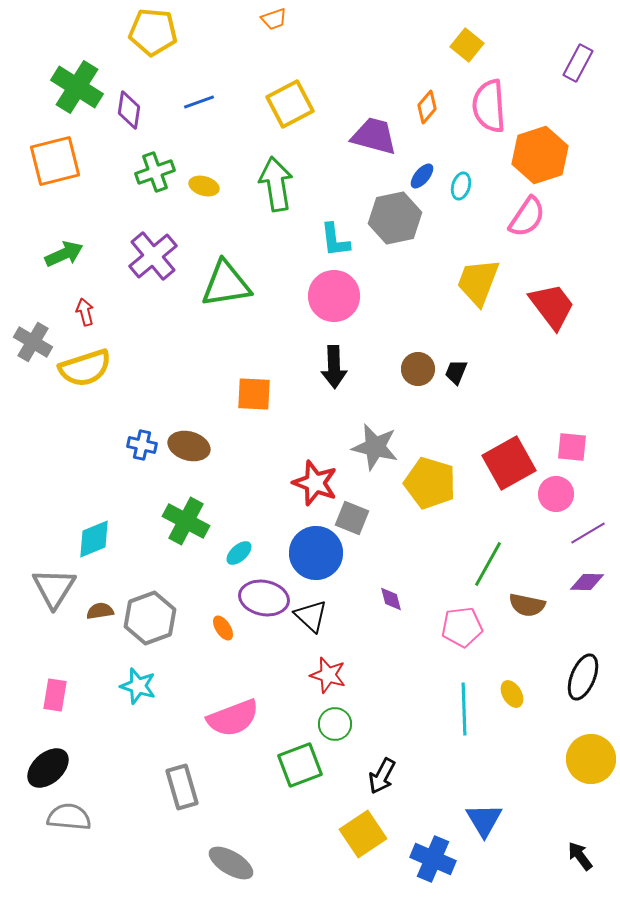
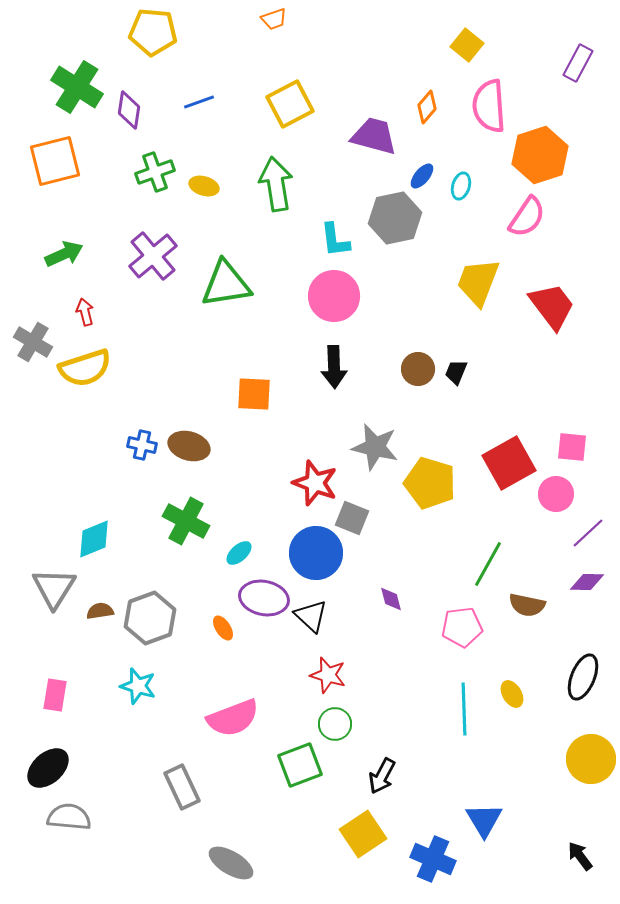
purple line at (588, 533): rotated 12 degrees counterclockwise
gray rectangle at (182, 787): rotated 9 degrees counterclockwise
